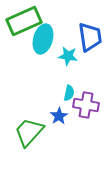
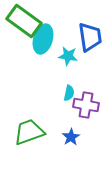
green rectangle: rotated 60 degrees clockwise
blue star: moved 12 px right, 21 px down
green trapezoid: rotated 28 degrees clockwise
